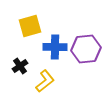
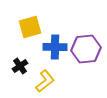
yellow square: moved 1 px down
